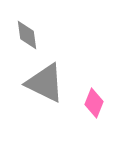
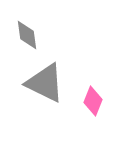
pink diamond: moved 1 px left, 2 px up
